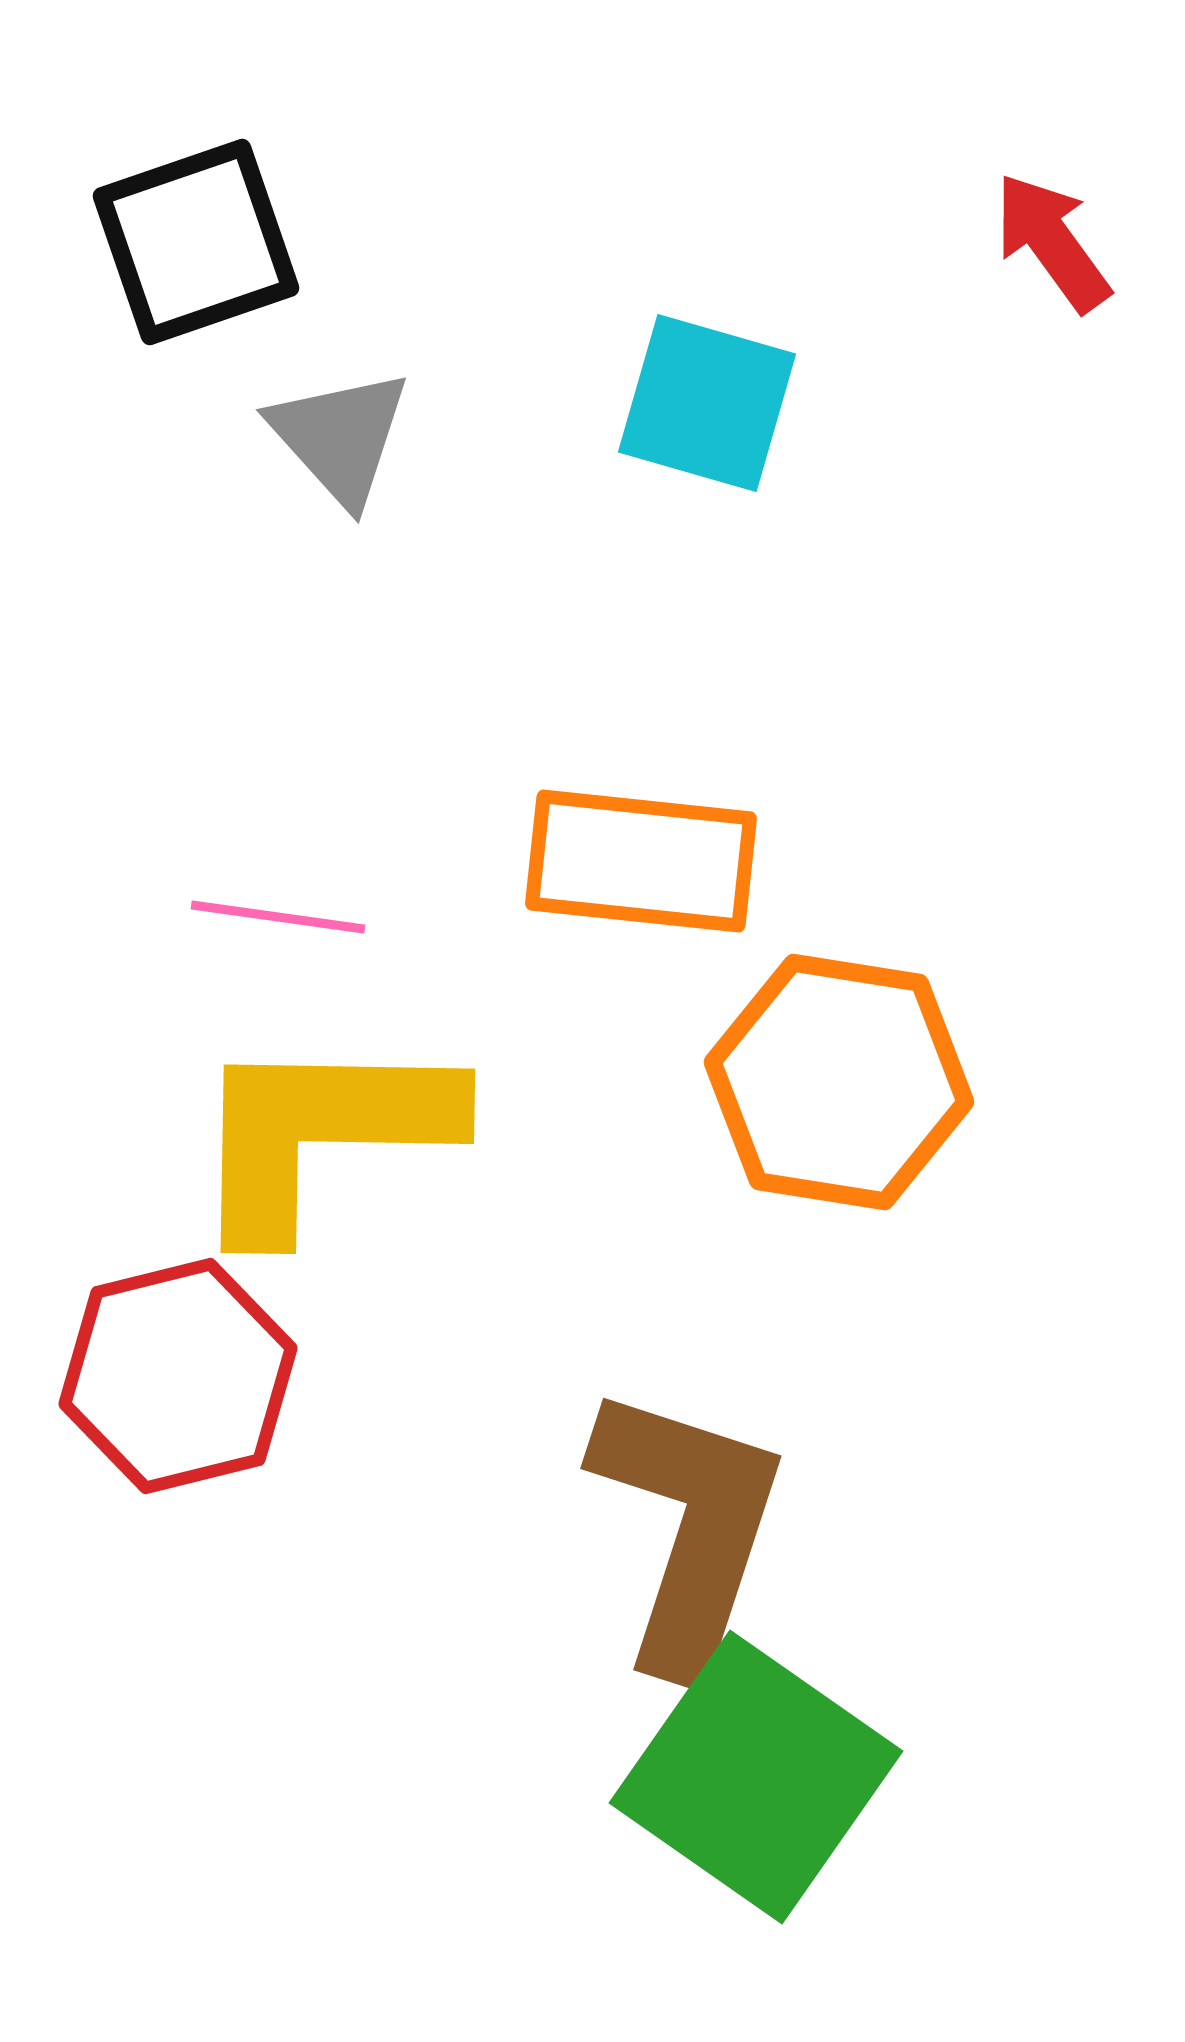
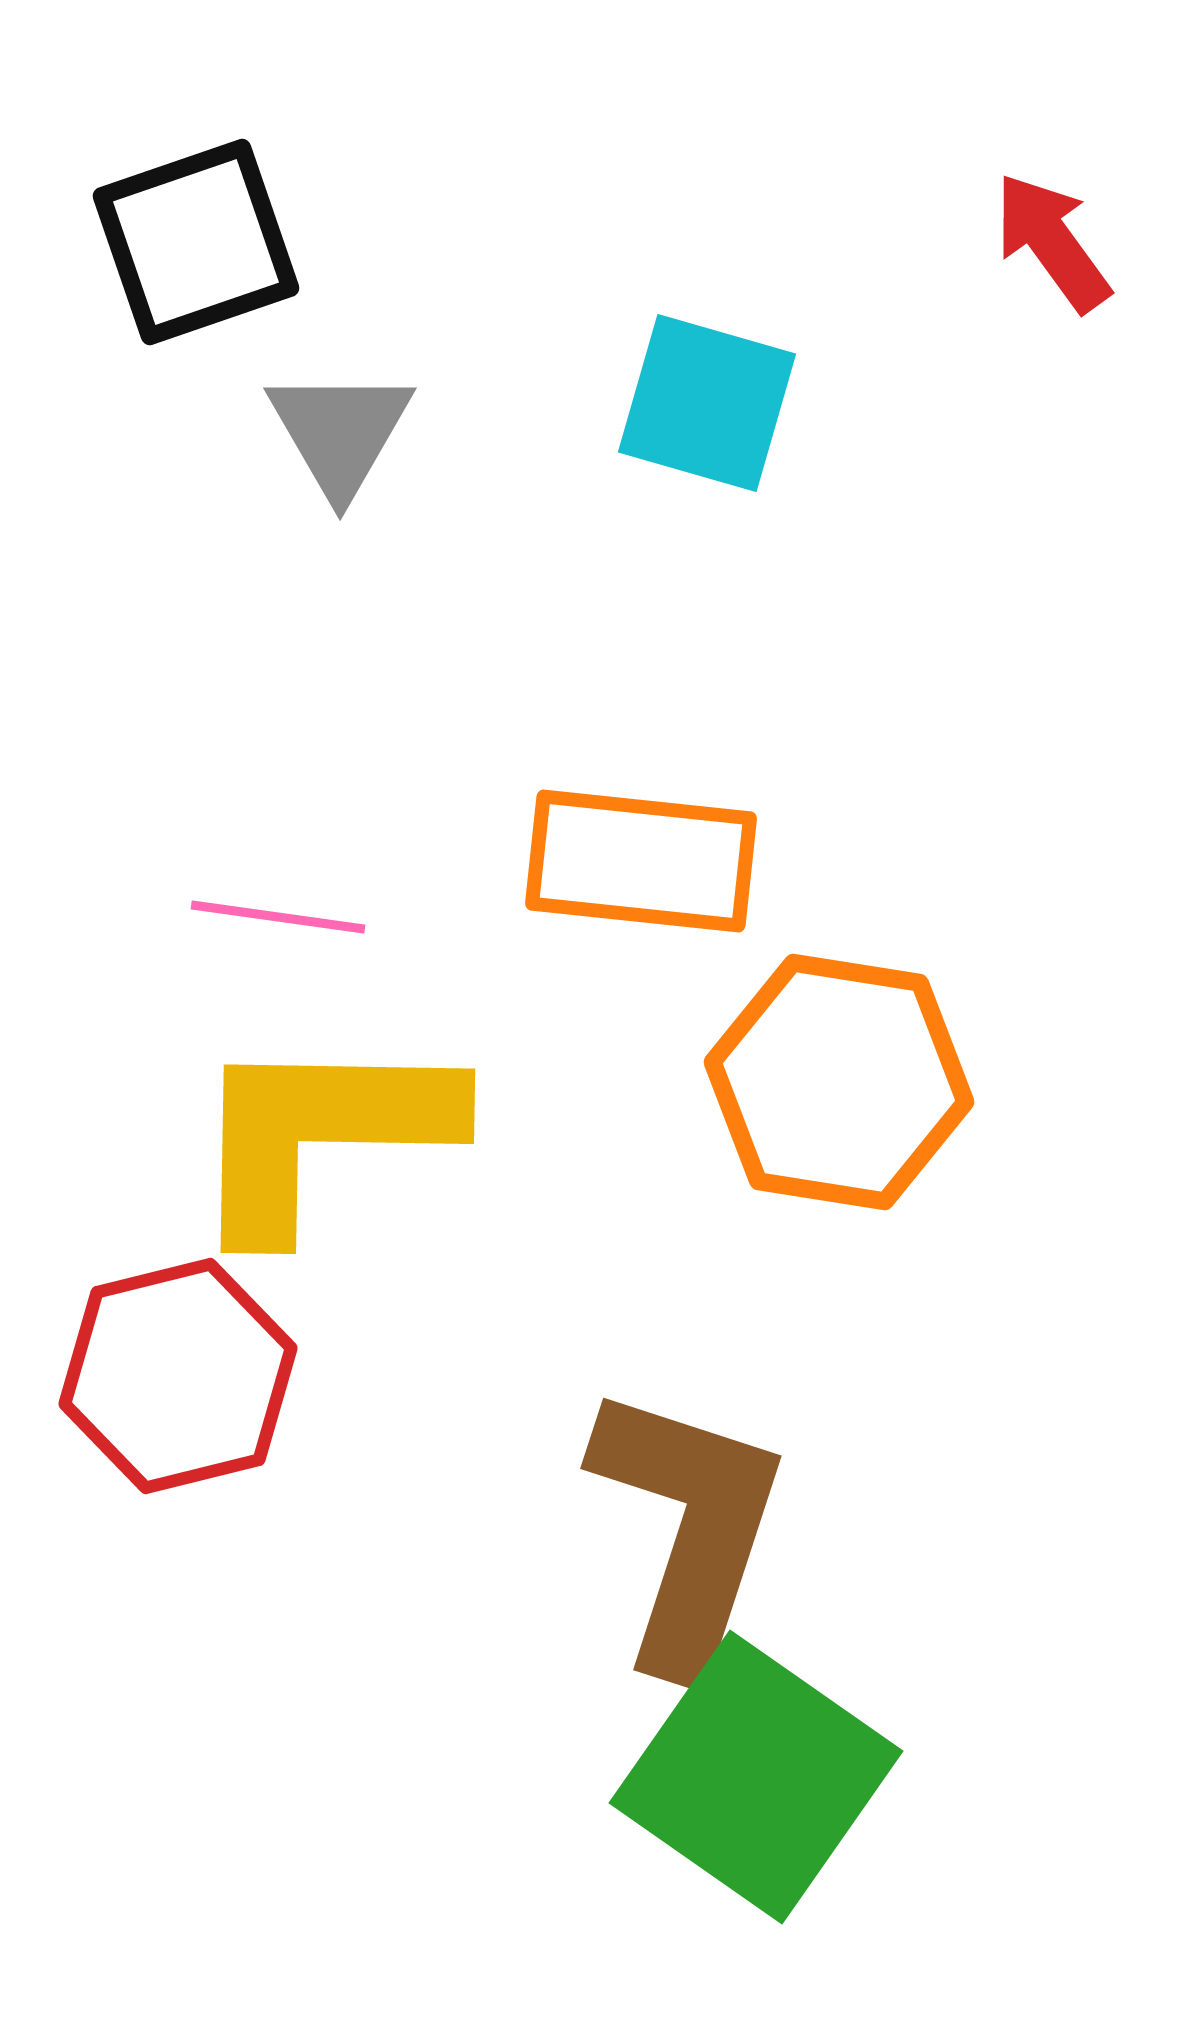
gray triangle: moved 5 px up; rotated 12 degrees clockwise
